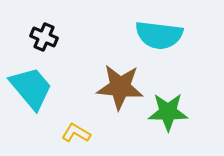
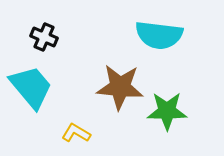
cyan trapezoid: moved 1 px up
green star: moved 1 px left, 1 px up
